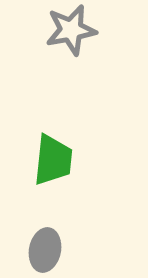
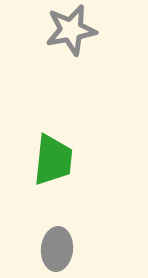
gray ellipse: moved 12 px right, 1 px up; rotated 6 degrees counterclockwise
